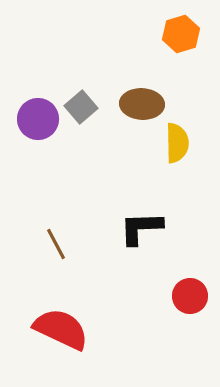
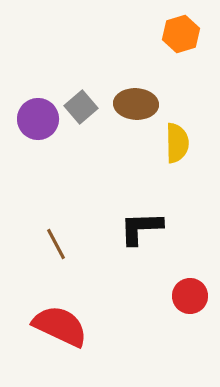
brown ellipse: moved 6 px left
red semicircle: moved 1 px left, 3 px up
